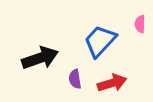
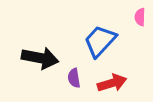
pink semicircle: moved 7 px up
black arrow: rotated 30 degrees clockwise
purple semicircle: moved 1 px left, 1 px up
